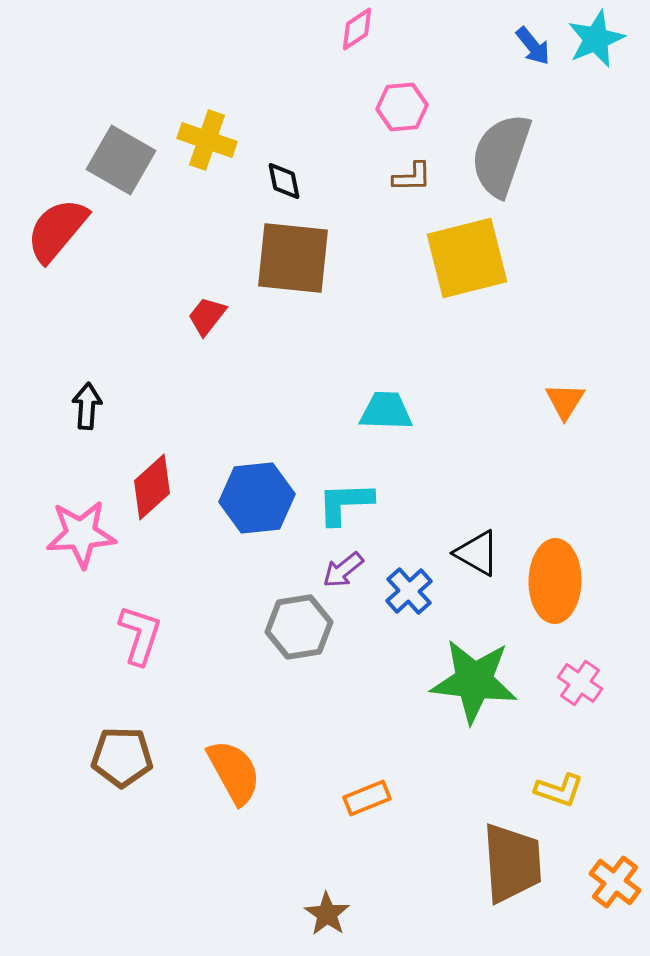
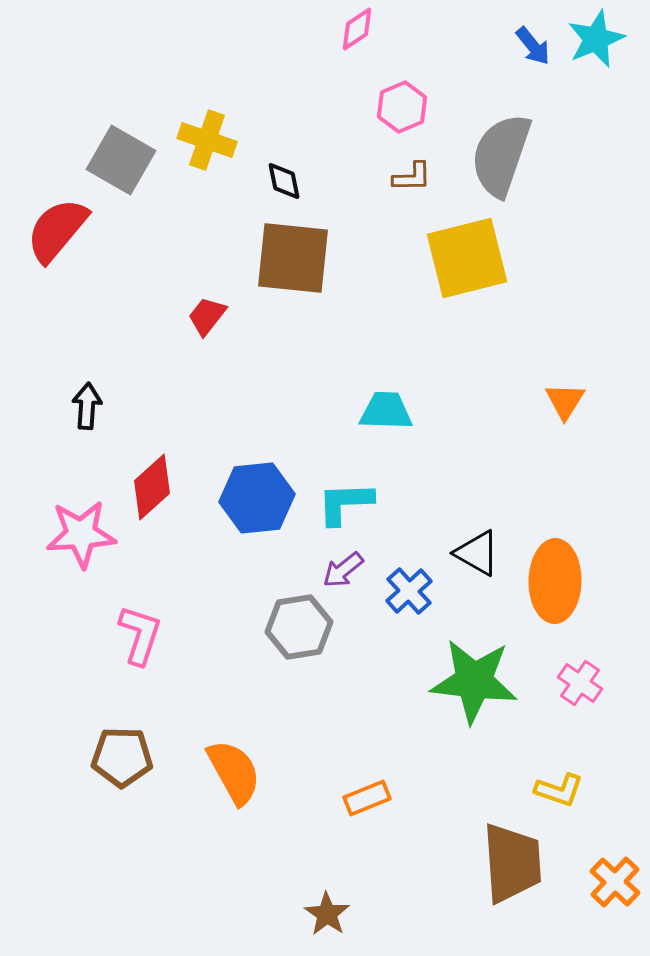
pink hexagon: rotated 18 degrees counterclockwise
orange cross: rotated 6 degrees clockwise
